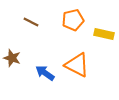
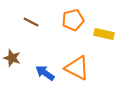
orange triangle: moved 3 px down
